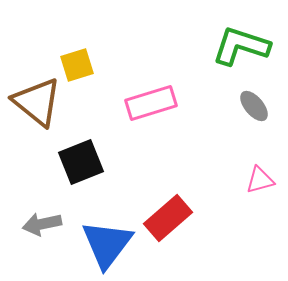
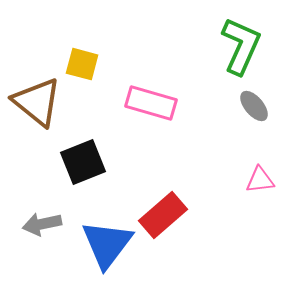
green L-shape: rotated 96 degrees clockwise
yellow square: moved 5 px right, 1 px up; rotated 32 degrees clockwise
pink rectangle: rotated 33 degrees clockwise
black square: moved 2 px right
pink triangle: rotated 8 degrees clockwise
red rectangle: moved 5 px left, 3 px up
